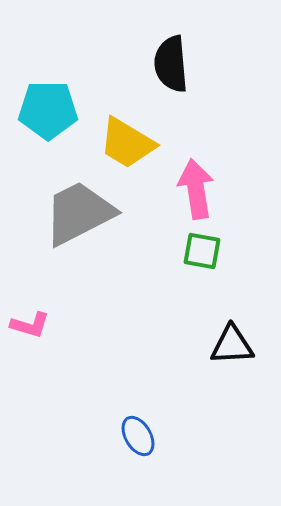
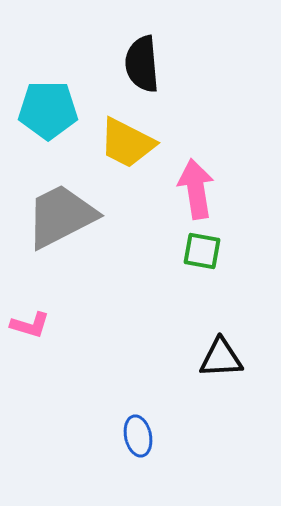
black semicircle: moved 29 px left
yellow trapezoid: rotated 4 degrees counterclockwise
gray trapezoid: moved 18 px left, 3 px down
black triangle: moved 11 px left, 13 px down
blue ellipse: rotated 18 degrees clockwise
